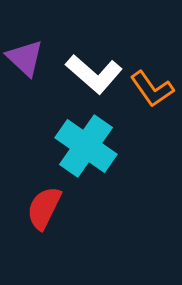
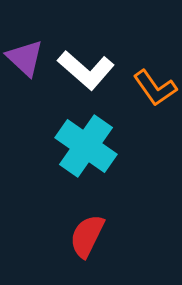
white L-shape: moved 8 px left, 4 px up
orange L-shape: moved 3 px right, 1 px up
red semicircle: moved 43 px right, 28 px down
